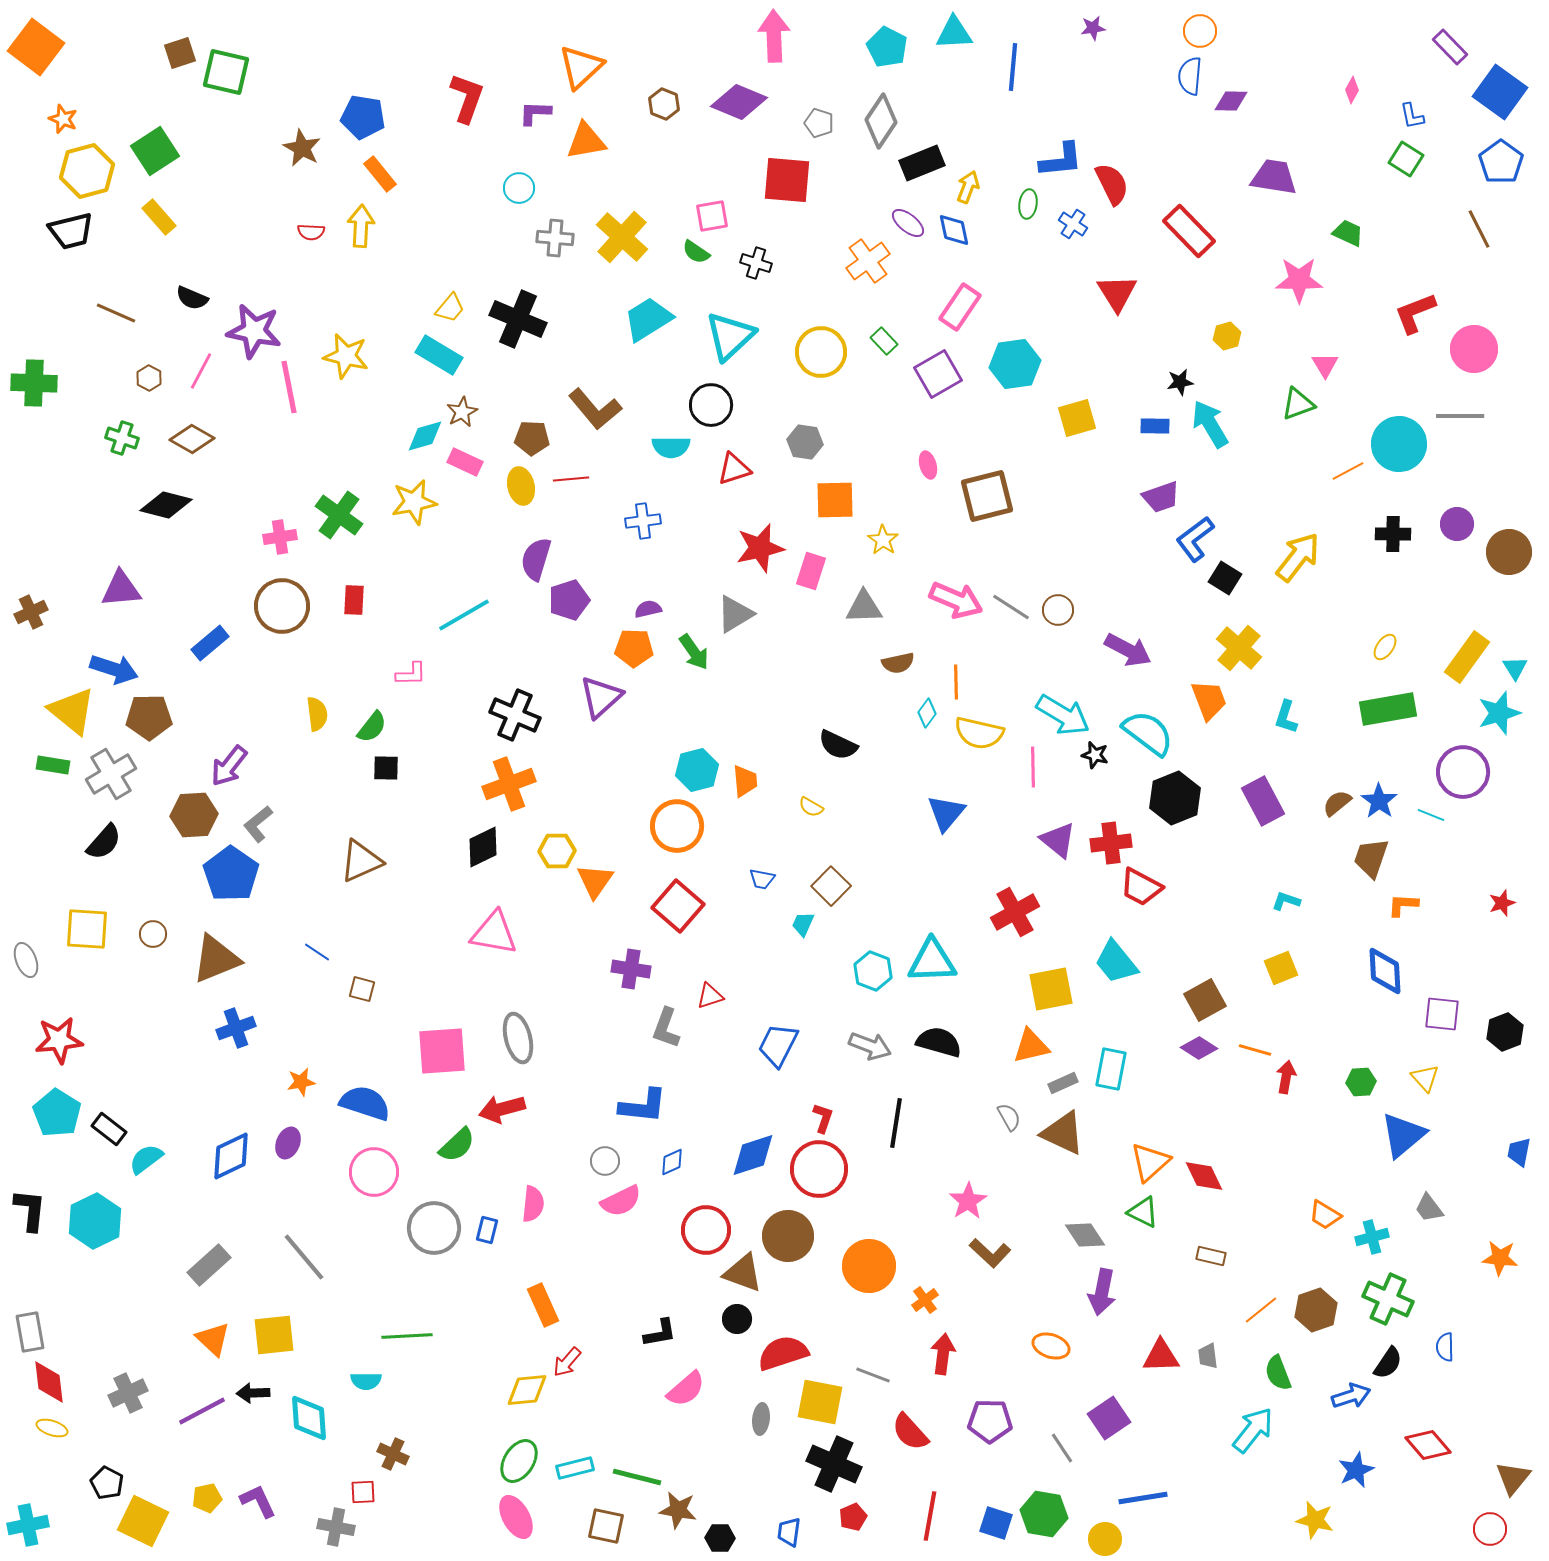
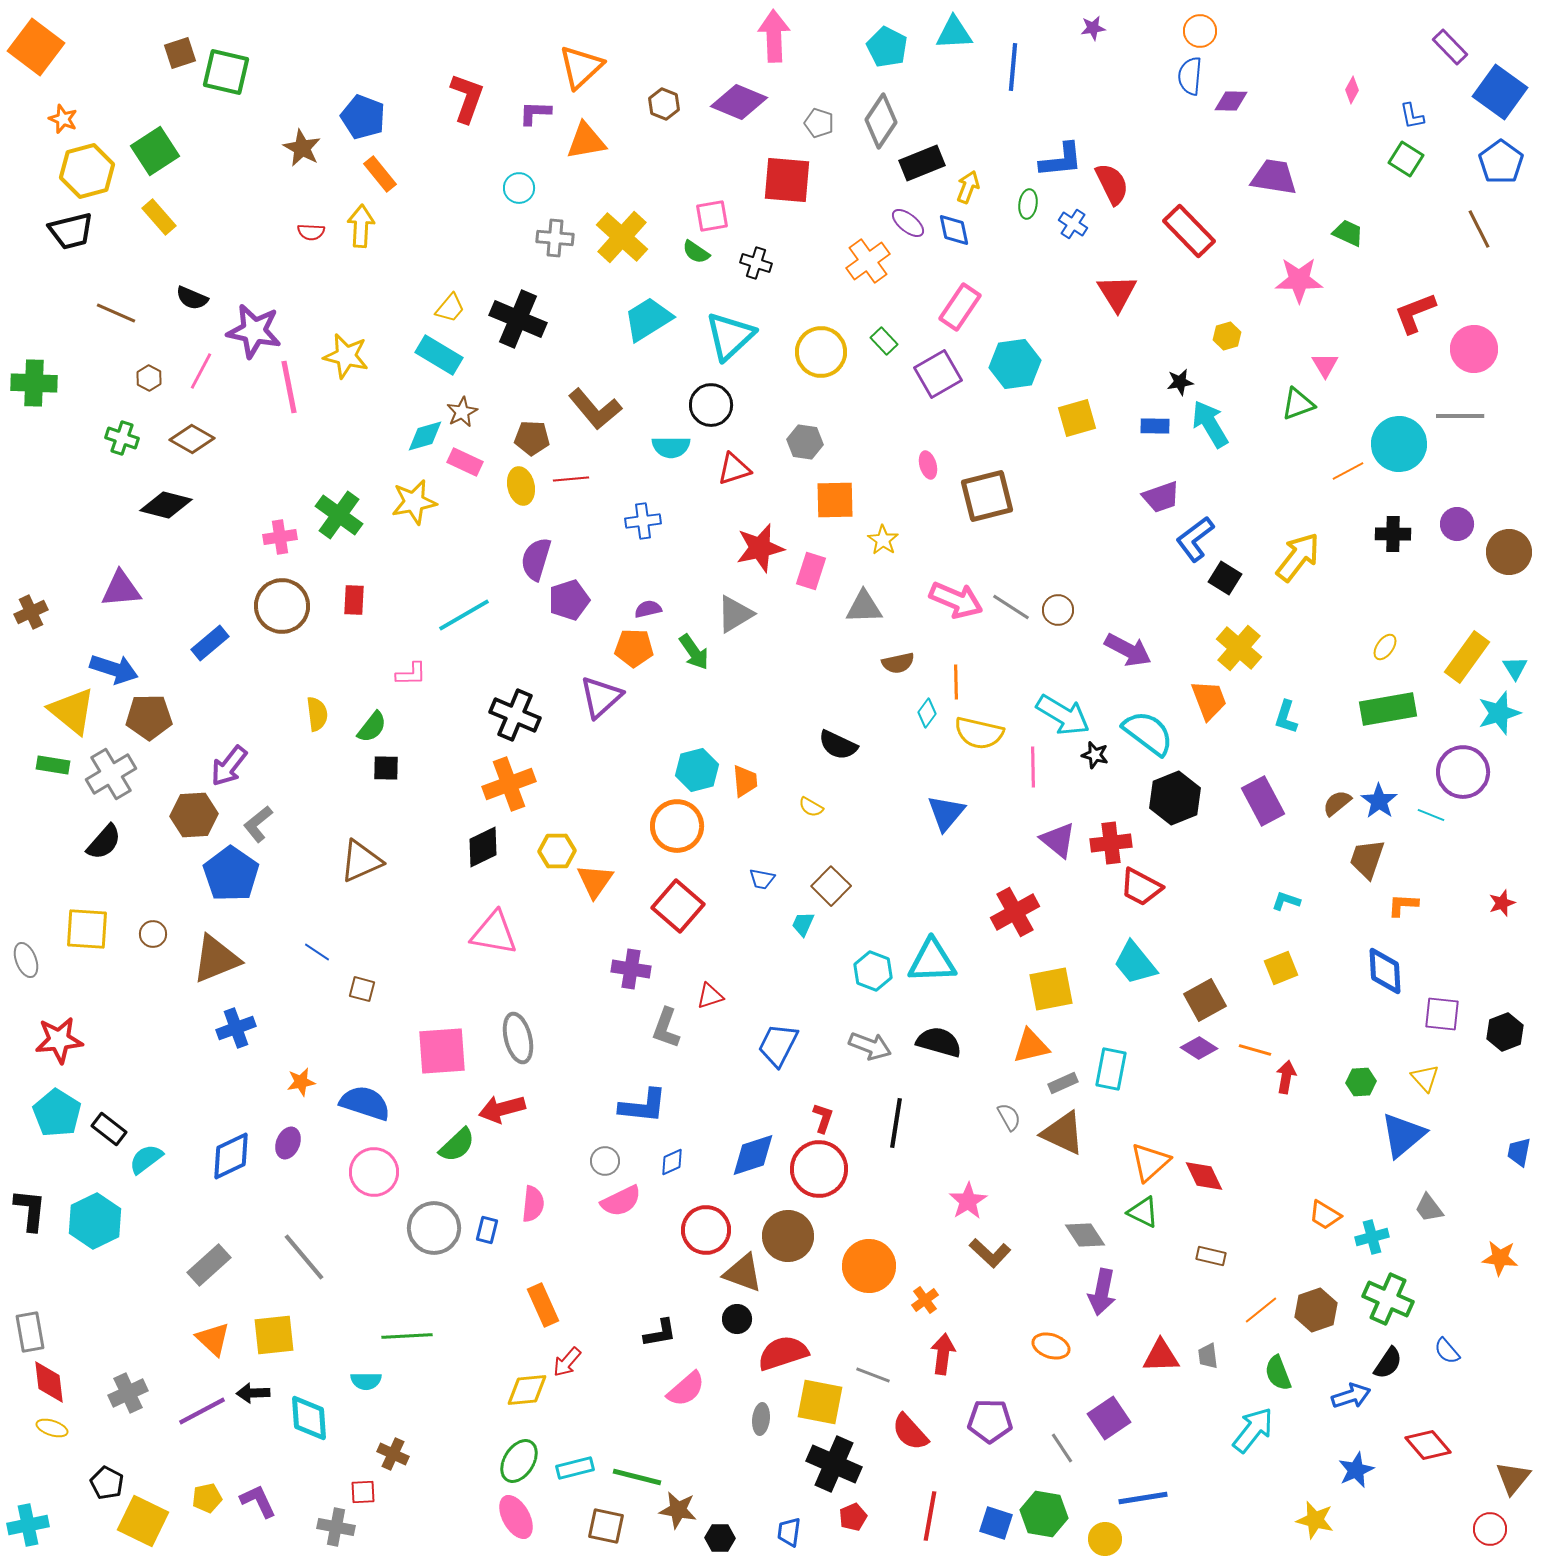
blue pentagon at (363, 117): rotated 12 degrees clockwise
brown trapezoid at (1371, 858): moved 4 px left, 1 px down
cyan trapezoid at (1116, 962): moved 19 px right, 1 px down
blue semicircle at (1445, 1347): moved 2 px right, 4 px down; rotated 40 degrees counterclockwise
